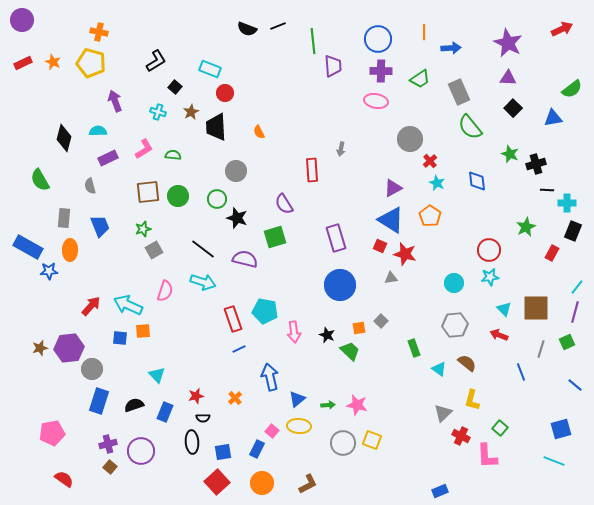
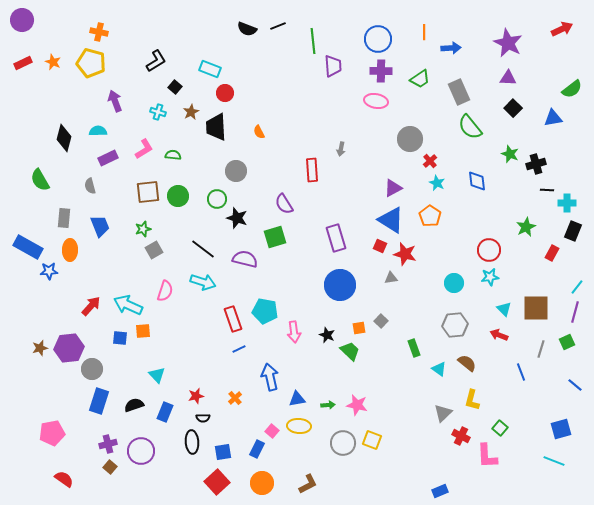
blue triangle at (297, 399): rotated 30 degrees clockwise
